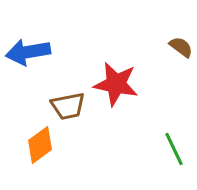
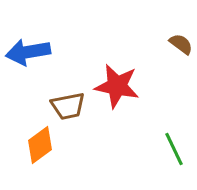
brown semicircle: moved 3 px up
red star: moved 1 px right, 2 px down
